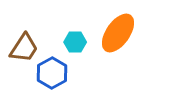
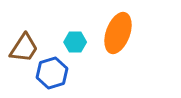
orange ellipse: rotated 15 degrees counterclockwise
blue hexagon: rotated 12 degrees clockwise
